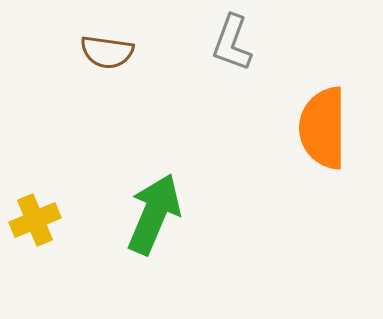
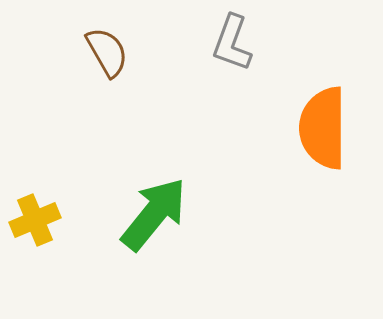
brown semicircle: rotated 128 degrees counterclockwise
green arrow: rotated 16 degrees clockwise
